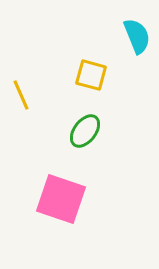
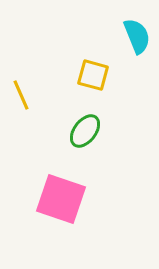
yellow square: moved 2 px right
